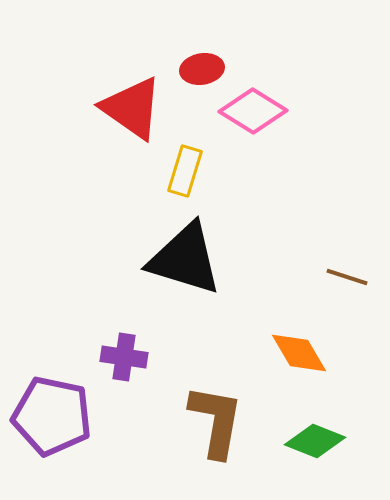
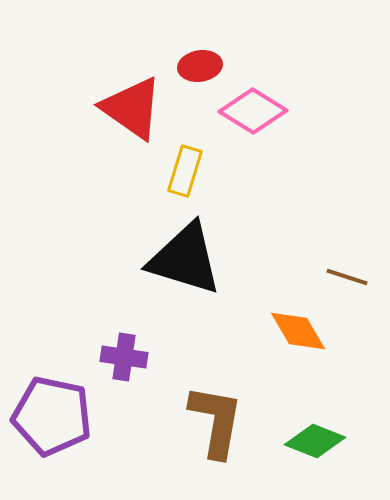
red ellipse: moved 2 px left, 3 px up
orange diamond: moved 1 px left, 22 px up
